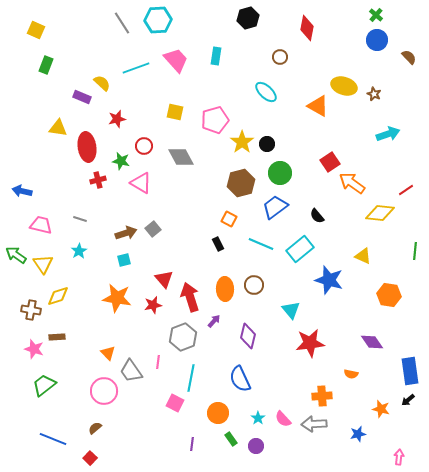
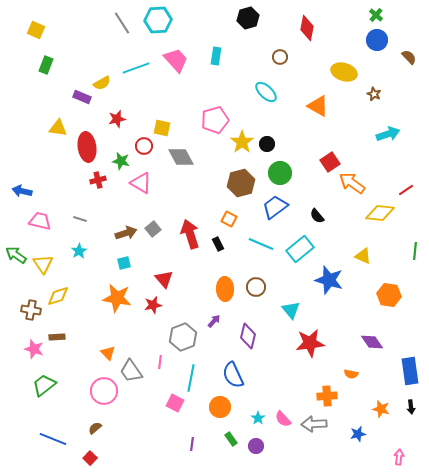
yellow semicircle at (102, 83): rotated 108 degrees clockwise
yellow ellipse at (344, 86): moved 14 px up
yellow square at (175, 112): moved 13 px left, 16 px down
pink trapezoid at (41, 225): moved 1 px left, 4 px up
cyan square at (124, 260): moved 3 px down
brown circle at (254, 285): moved 2 px right, 2 px down
red arrow at (190, 297): moved 63 px up
pink line at (158, 362): moved 2 px right
blue semicircle at (240, 379): moved 7 px left, 4 px up
orange cross at (322, 396): moved 5 px right
black arrow at (408, 400): moved 3 px right, 7 px down; rotated 56 degrees counterclockwise
orange circle at (218, 413): moved 2 px right, 6 px up
